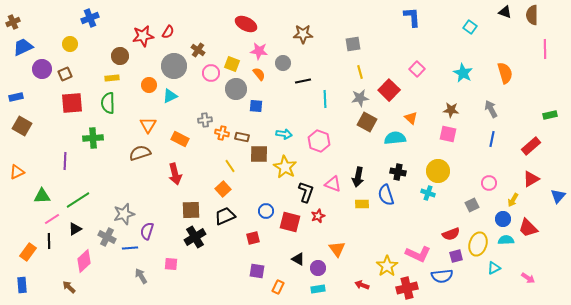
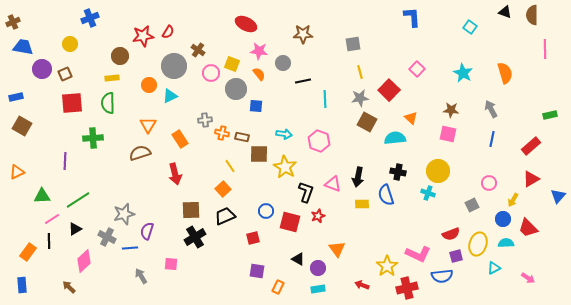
blue trapezoid at (23, 47): rotated 35 degrees clockwise
orange rectangle at (180, 139): rotated 30 degrees clockwise
cyan semicircle at (506, 240): moved 3 px down
